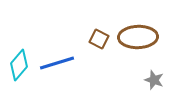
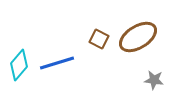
brown ellipse: rotated 30 degrees counterclockwise
gray star: rotated 12 degrees counterclockwise
